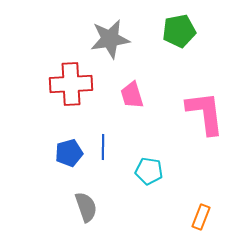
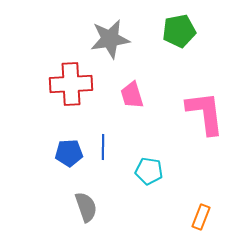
blue pentagon: rotated 12 degrees clockwise
